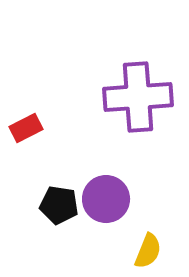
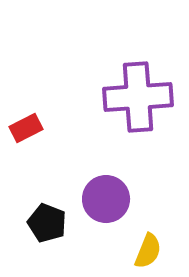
black pentagon: moved 12 px left, 18 px down; rotated 12 degrees clockwise
